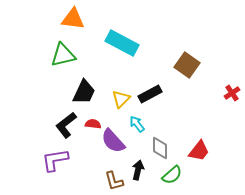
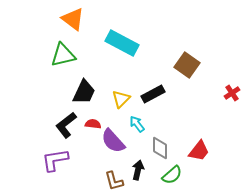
orange triangle: rotated 30 degrees clockwise
black rectangle: moved 3 px right
